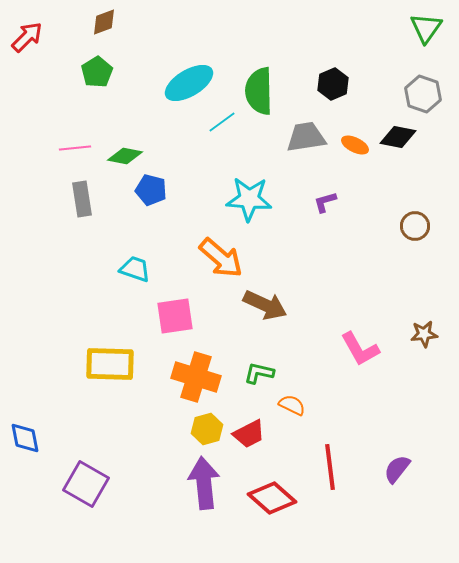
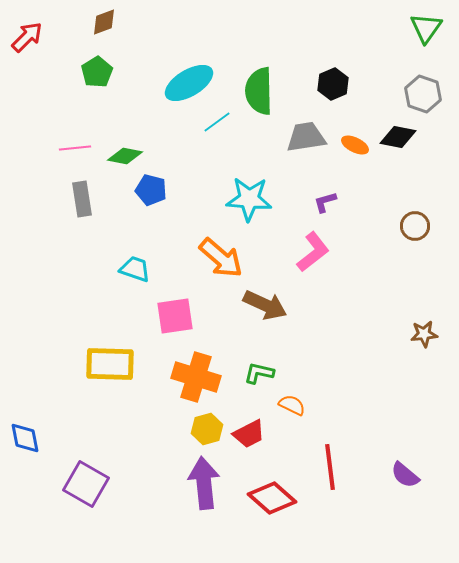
cyan line: moved 5 px left
pink L-shape: moved 47 px left, 97 px up; rotated 99 degrees counterclockwise
purple semicircle: moved 8 px right, 6 px down; rotated 88 degrees counterclockwise
